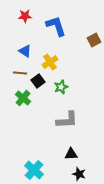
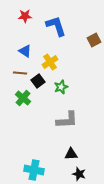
cyan cross: rotated 30 degrees counterclockwise
